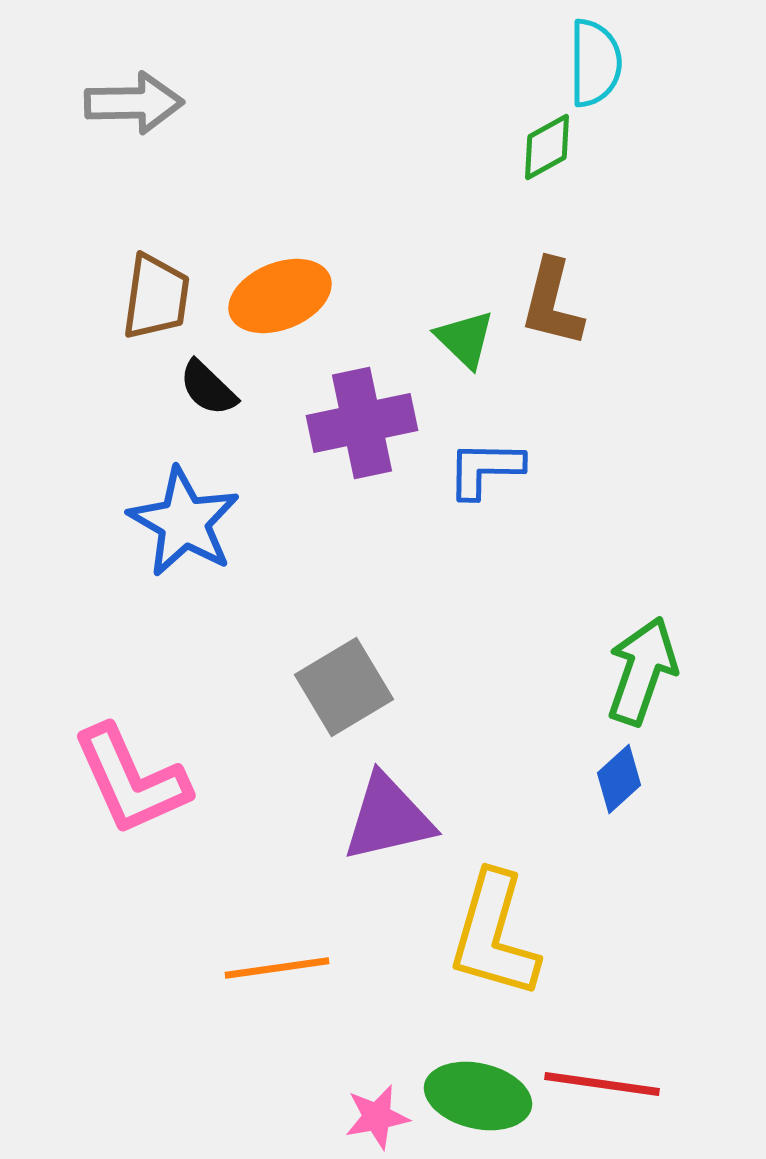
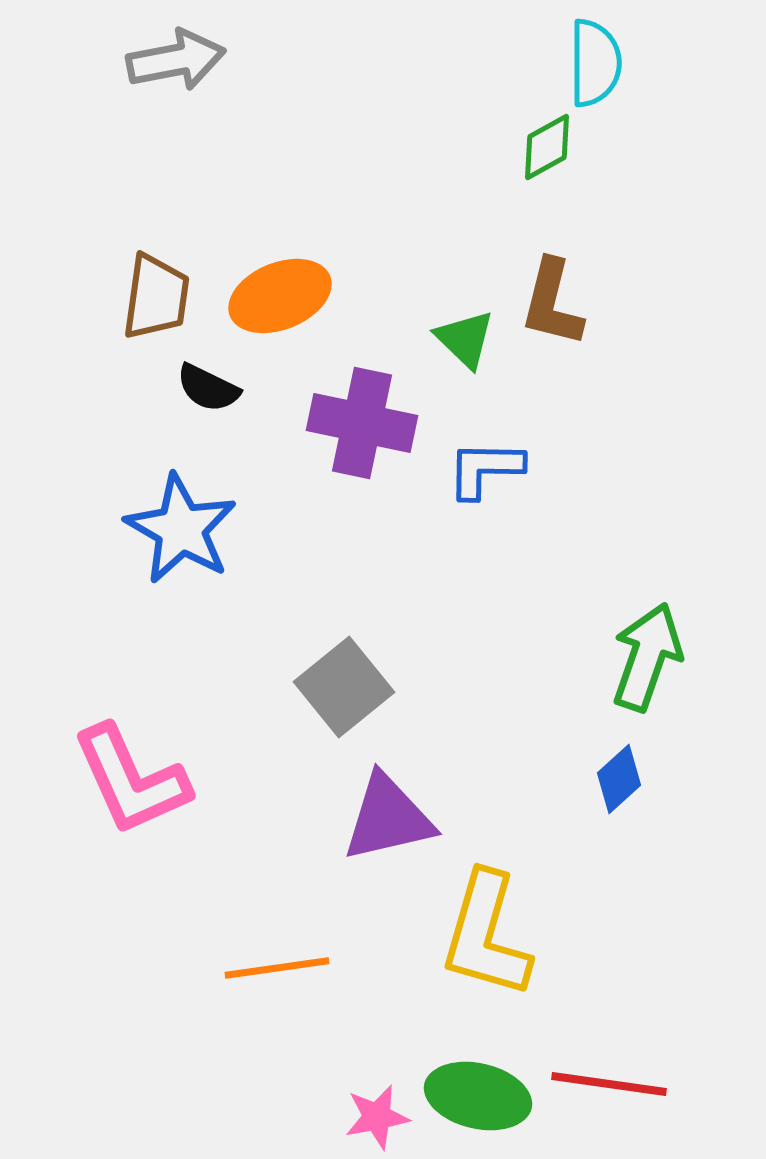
gray arrow: moved 42 px right, 43 px up; rotated 10 degrees counterclockwise
black semicircle: rotated 18 degrees counterclockwise
purple cross: rotated 24 degrees clockwise
blue star: moved 3 px left, 7 px down
green arrow: moved 5 px right, 14 px up
gray square: rotated 8 degrees counterclockwise
yellow L-shape: moved 8 px left
red line: moved 7 px right
